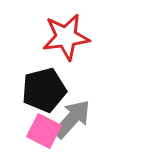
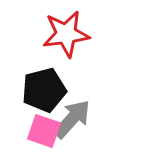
red star: moved 3 px up
pink square: rotated 8 degrees counterclockwise
